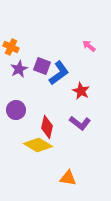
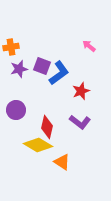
orange cross: rotated 35 degrees counterclockwise
purple star: rotated 12 degrees clockwise
red star: rotated 24 degrees clockwise
purple L-shape: moved 1 px up
orange triangle: moved 6 px left, 16 px up; rotated 24 degrees clockwise
